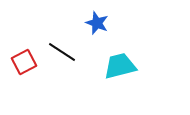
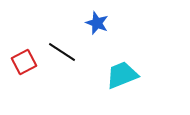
cyan trapezoid: moved 2 px right, 9 px down; rotated 8 degrees counterclockwise
